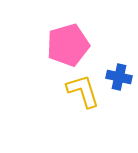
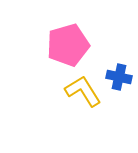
yellow L-shape: rotated 15 degrees counterclockwise
